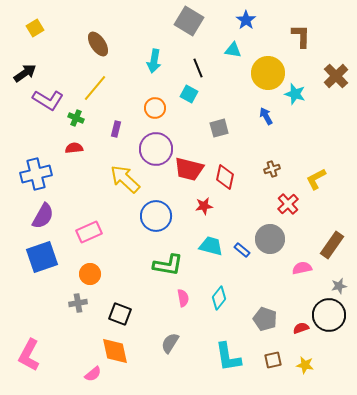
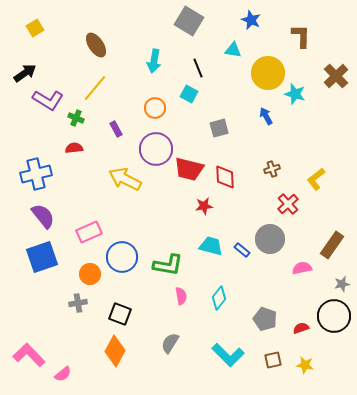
blue star at (246, 20): moved 5 px right; rotated 12 degrees counterclockwise
brown ellipse at (98, 44): moved 2 px left, 1 px down
purple rectangle at (116, 129): rotated 42 degrees counterclockwise
red diamond at (225, 177): rotated 15 degrees counterclockwise
yellow arrow at (125, 179): rotated 16 degrees counterclockwise
yellow L-shape at (316, 179): rotated 10 degrees counterclockwise
purple semicircle at (43, 216): rotated 68 degrees counterclockwise
blue circle at (156, 216): moved 34 px left, 41 px down
gray star at (339, 286): moved 3 px right, 2 px up
pink semicircle at (183, 298): moved 2 px left, 2 px up
black circle at (329, 315): moved 5 px right, 1 px down
orange diamond at (115, 351): rotated 40 degrees clockwise
pink L-shape at (29, 355): rotated 108 degrees clockwise
cyan L-shape at (228, 357): moved 2 px up; rotated 36 degrees counterclockwise
pink semicircle at (93, 374): moved 30 px left
